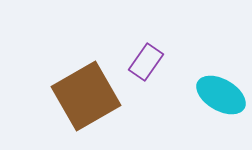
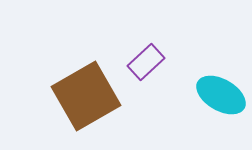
purple rectangle: rotated 12 degrees clockwise
